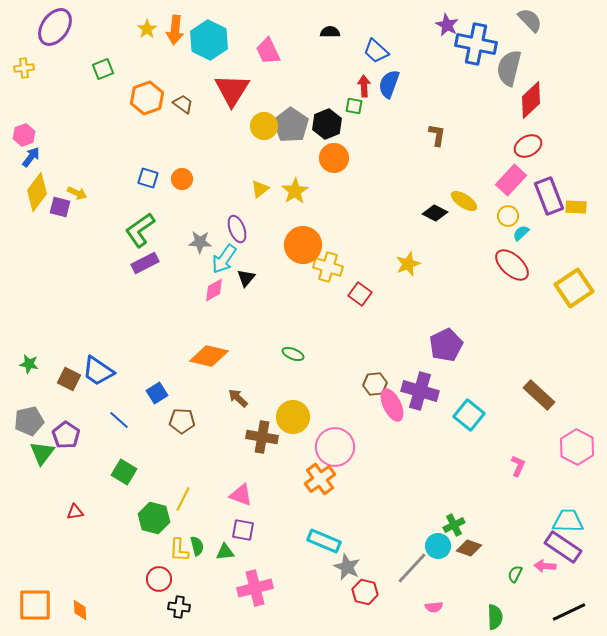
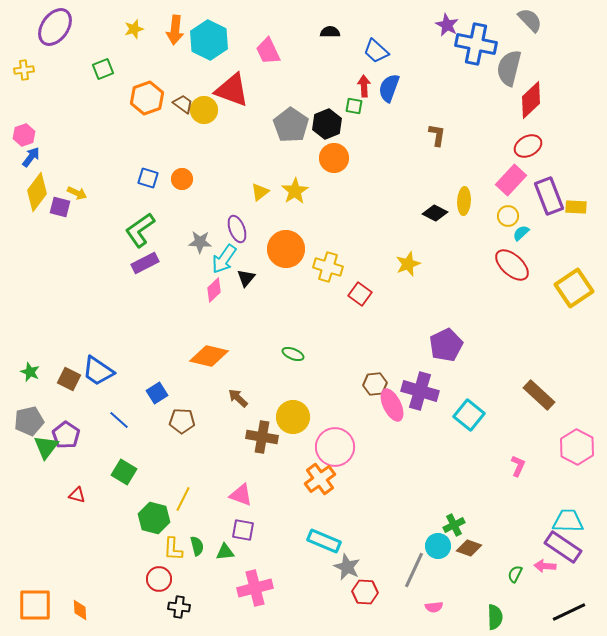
yellow star at (147, 29): moved 13 px left; rotated 18 degrees clockwise
yellow cross at (24, 68): moved 2 px down
blue semicircle at (389, 84): moved 4 px down
red triangle at (232, 90): rotated 42 degrees counterclockwise
yellow circle at (264, 126): moved 60 px left, 16 px up
yellow triangle at (260, 189): moved 3 px down
yellow ellipse at (464, 201): rotated 60 degrees clockwise
orange circle at (303, 245): moved 17 px left, 4 px down
pink diamond at (214, 290): rotated 15 degrees counterclockwise
green star at (29, 364): moved 1 px right, 8 px down; rotated 12 degrees clockwise
green triangle at (42, 453): moved 4 px right, 6 px up
red triangle at (75, 512): moved 2 px right, 17 px up; rotated 24 degrees clockwise
yellow L-shape at (179, 550): moved 6 px left, 1 px up
gray line at (412, 568): moved 2 px right, 2 px down; rotated 18 degrees counterclockwise
red hexagon at (365, 592): rotated 10 degrees counterclockwise
